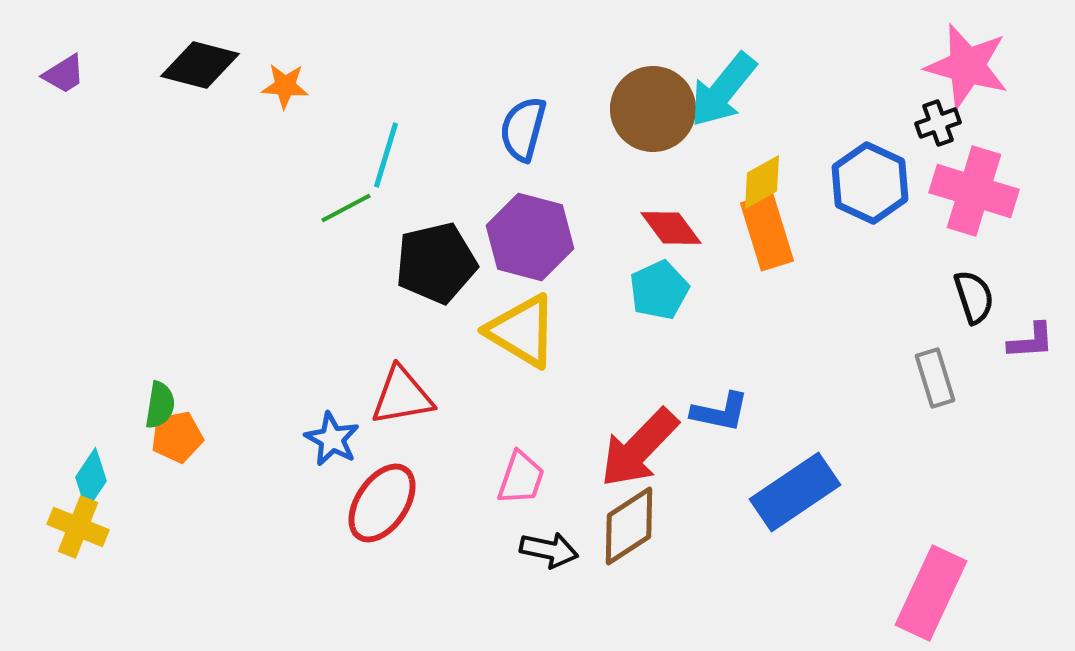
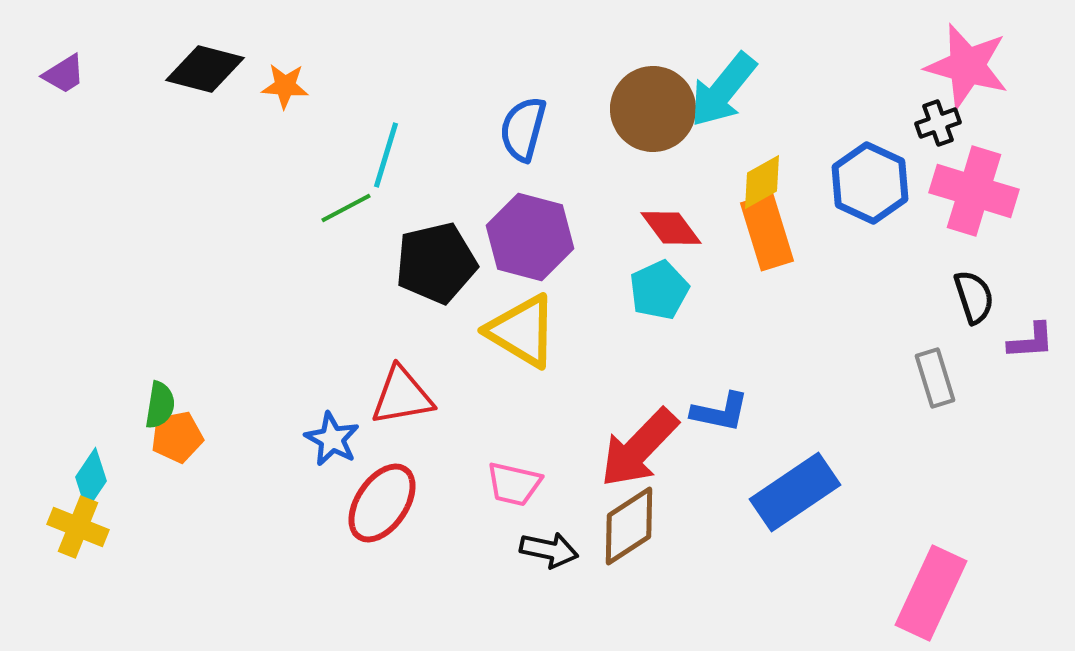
black diamond: moved 5 px right, 4 px down
pink trapezoid: moved 7 px left, 6 px down; rotated 84 degrees clockwise
